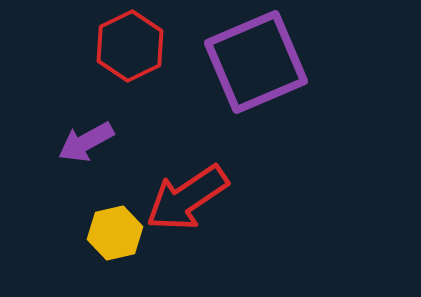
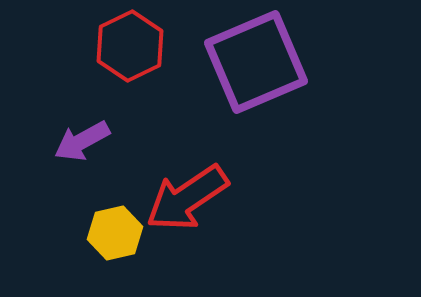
purple arrow: moved 4 px left, 1 px up
